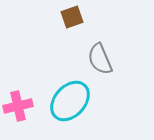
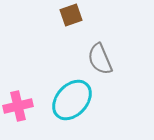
brown square: moved 1 px left, 2 px up
cyan ellipse: moved 2 px right, 1 px up
